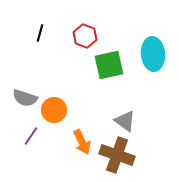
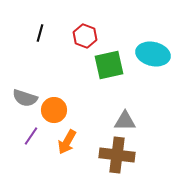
cyan ellipse: rotated 72 degrees counterclockwise
gray triangle: rotated 35 degrees counterclockwise
orange arrow: moved 15 px left; rotated 55 degrees clockwise
brown cross: rotated 12 degrees counterclockwise
